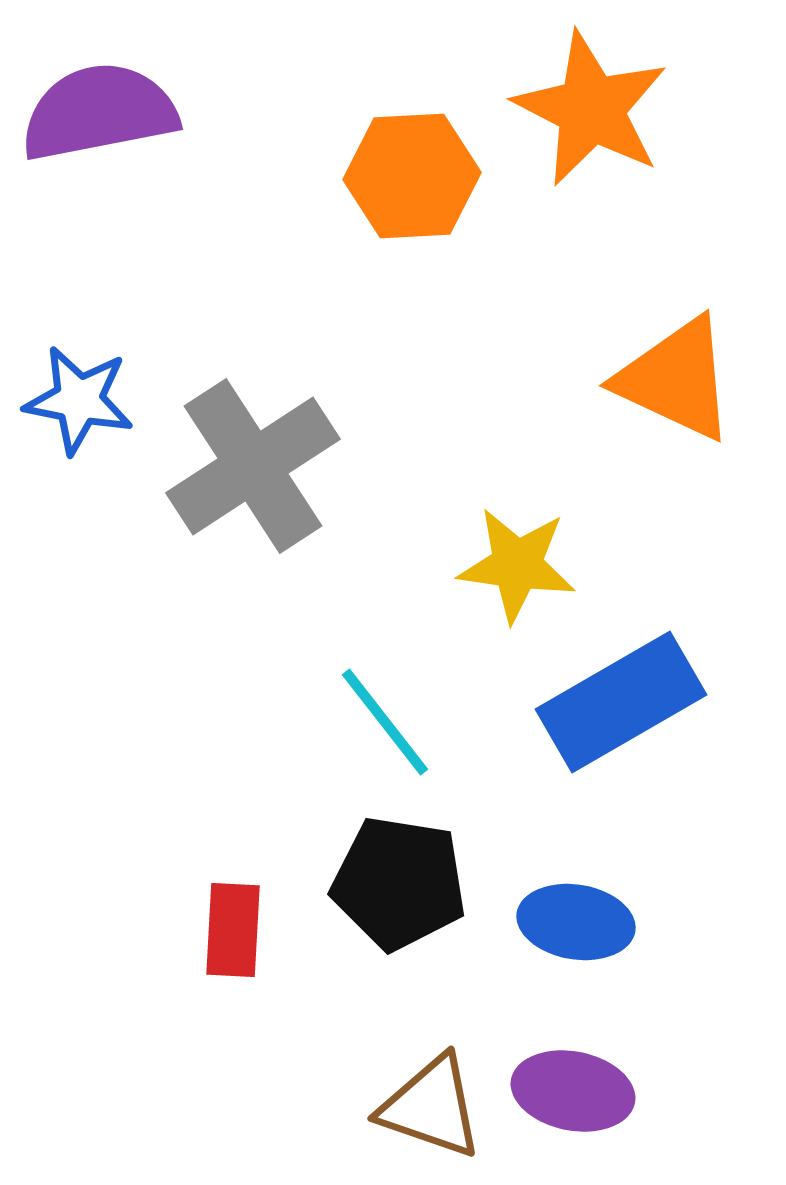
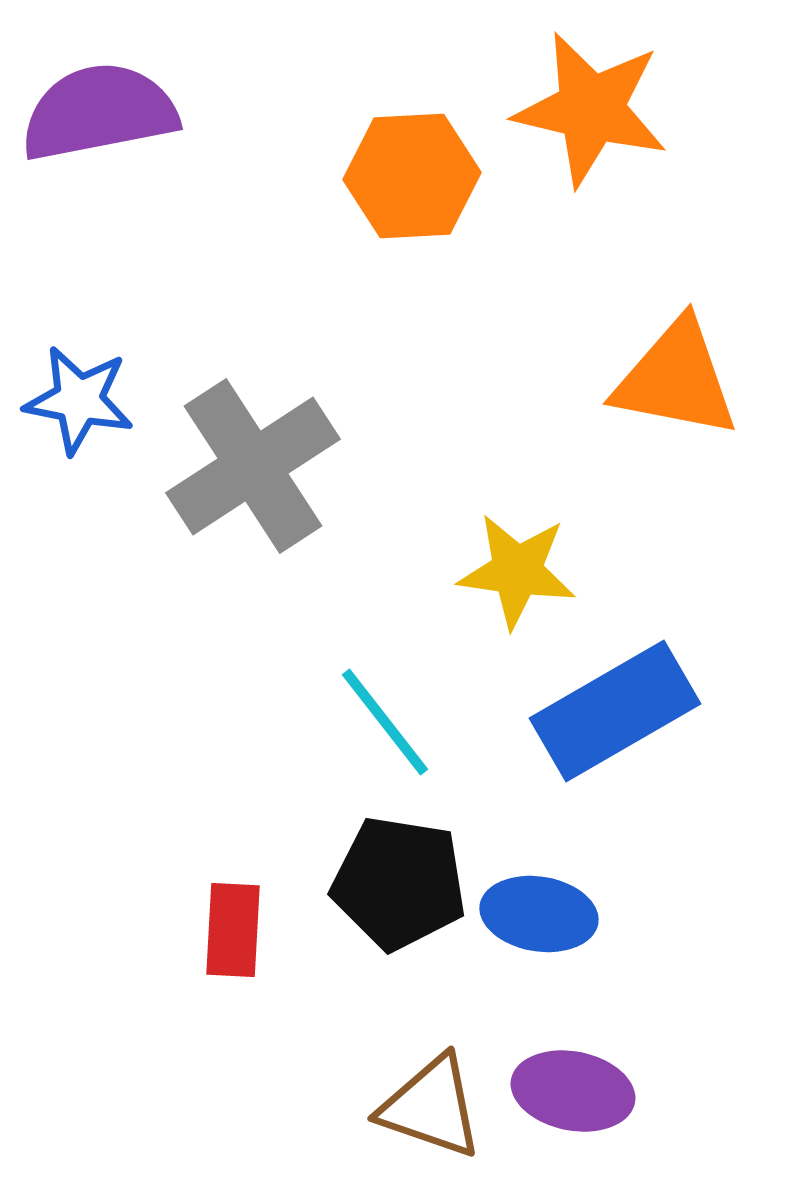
orange star: rotated 14 degrees counterclockwise
orange triangle: rotated 14 degrees counterclockwise
yellow star: moved 6 px down
blue rectangle: moved 6 px left, 9 px down
blue ellipse: moved 37 px left, 8 px up
